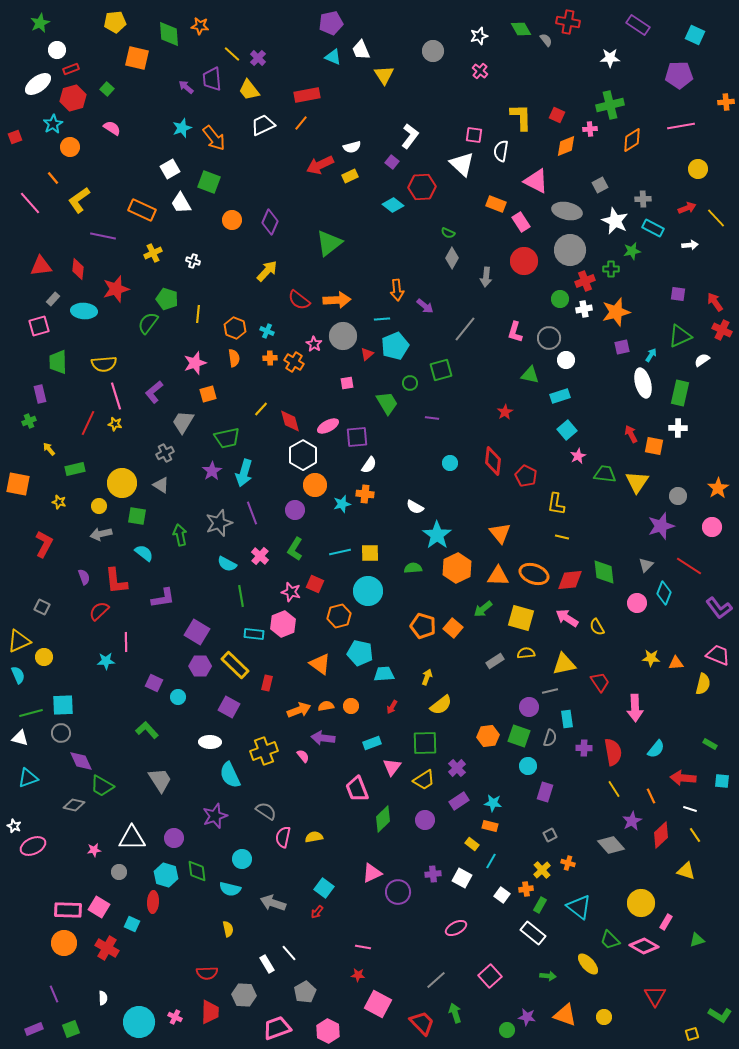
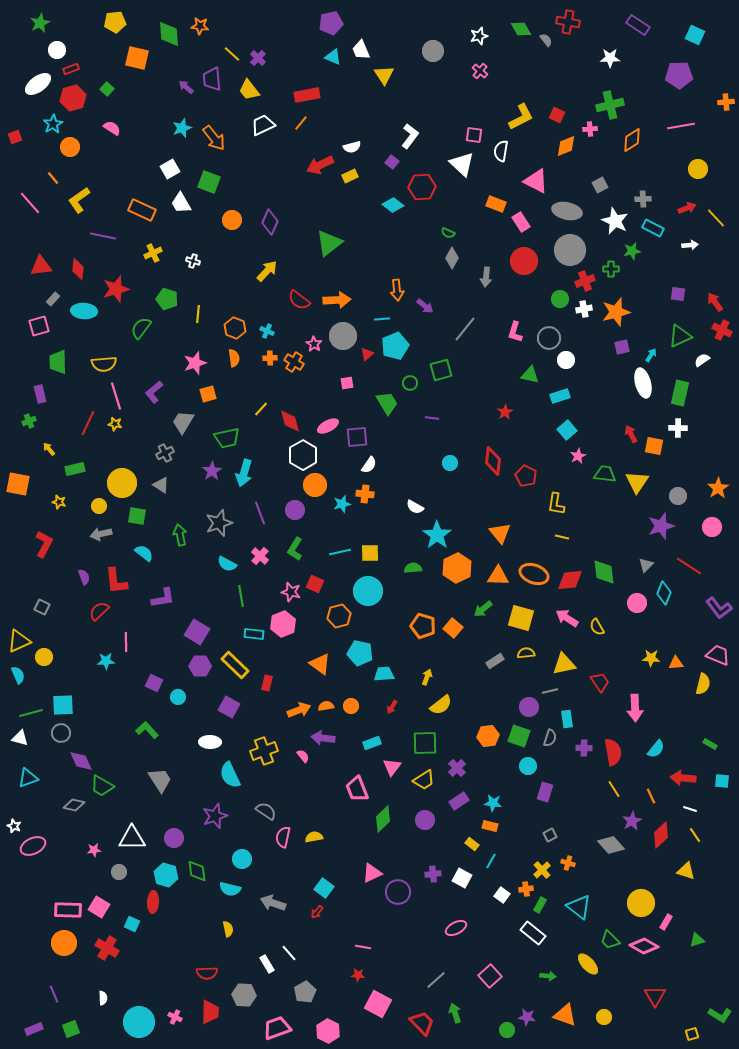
yellow L-shape at (521, 117): rotated 64 degrees clockwise
green semicircle at (148, 323): moved 7 px left, 5 px down
purple line at (252, 513): moved 8 px right
